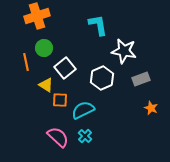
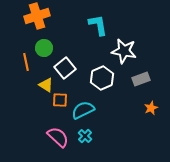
orange star: rotated 24 degrees clockwise
